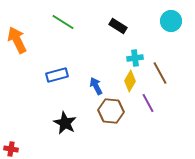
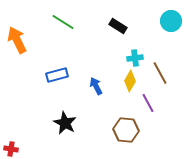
brown hexagon: moved 15 px right, 19 px down
